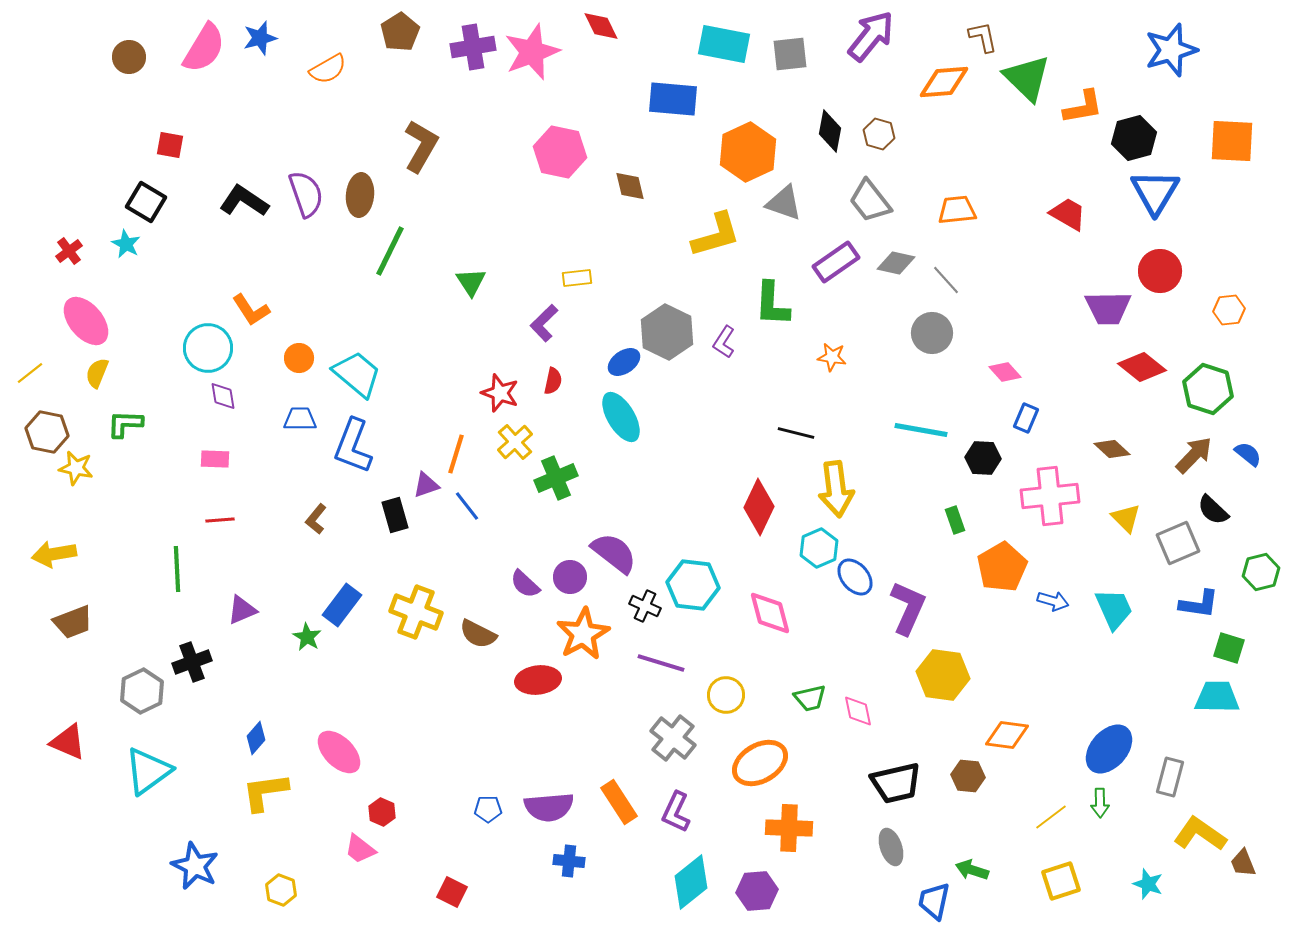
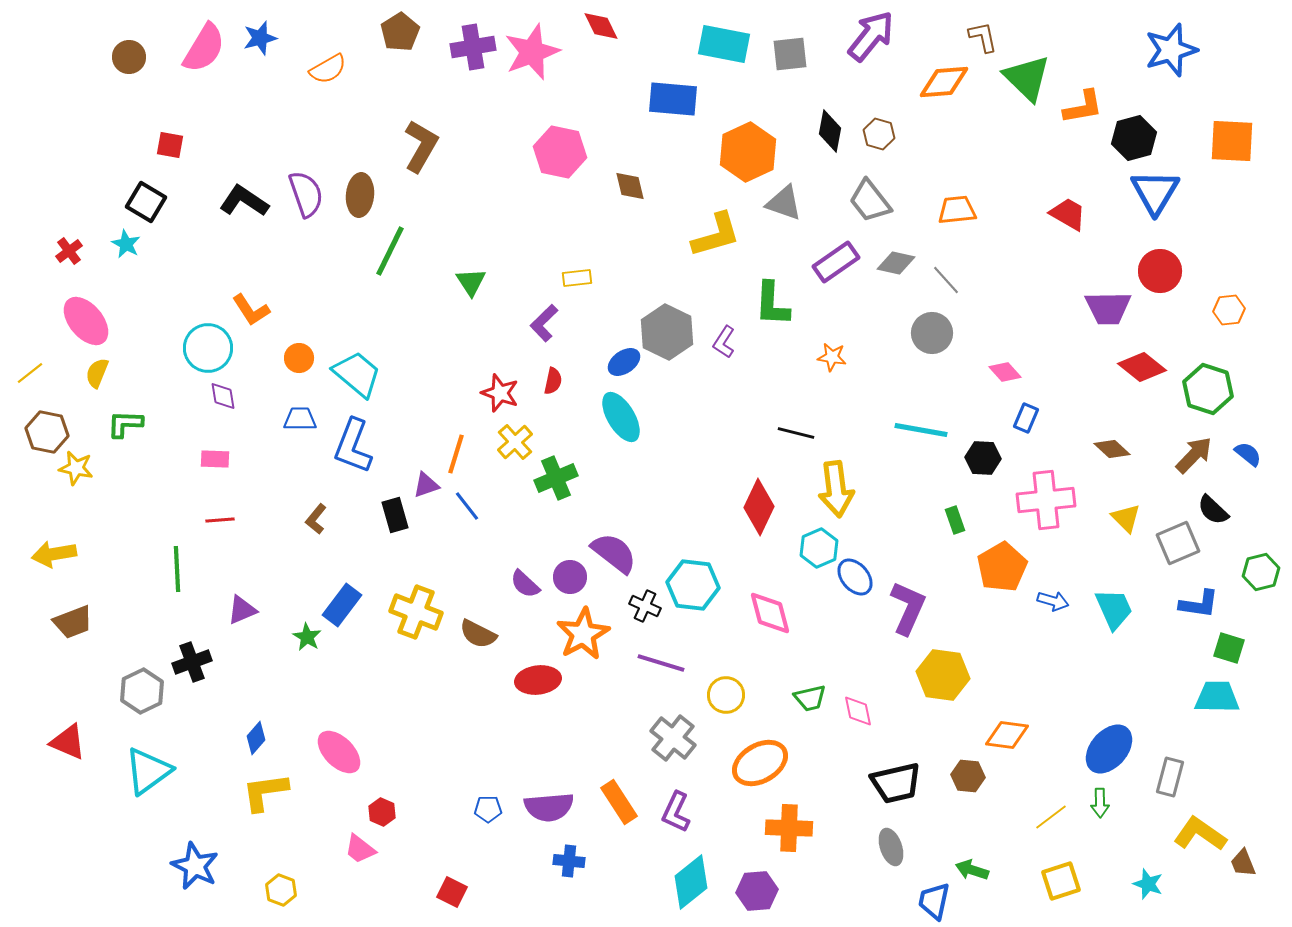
pink cross at (1050, 496): moved 4 px left, 4 px down
